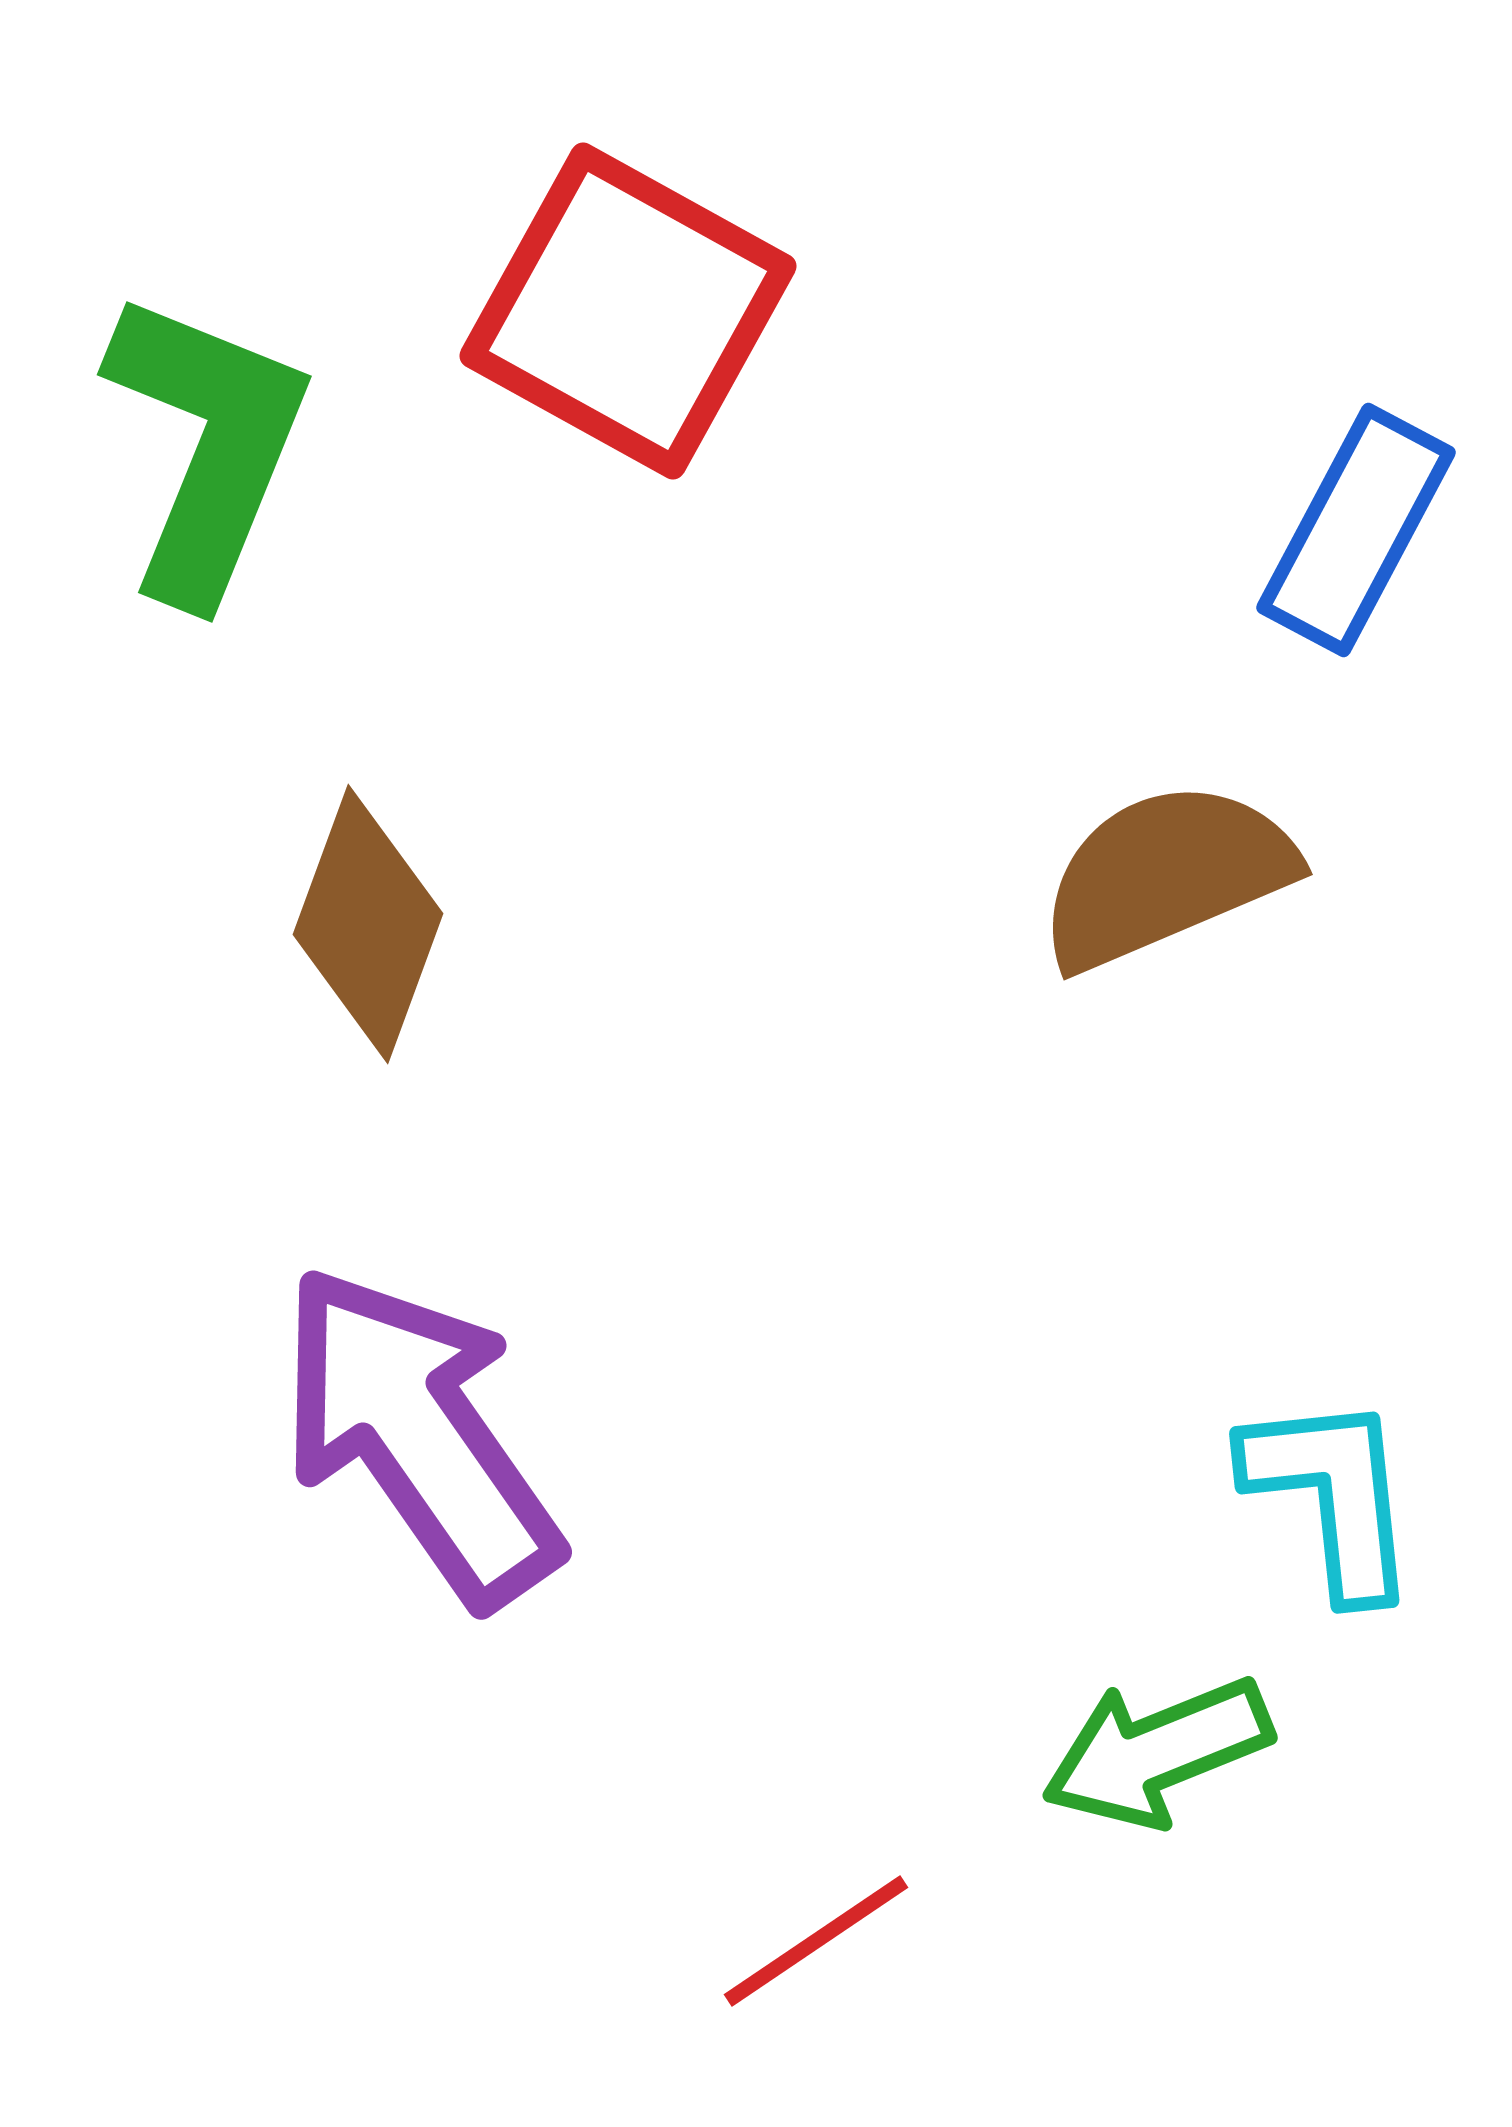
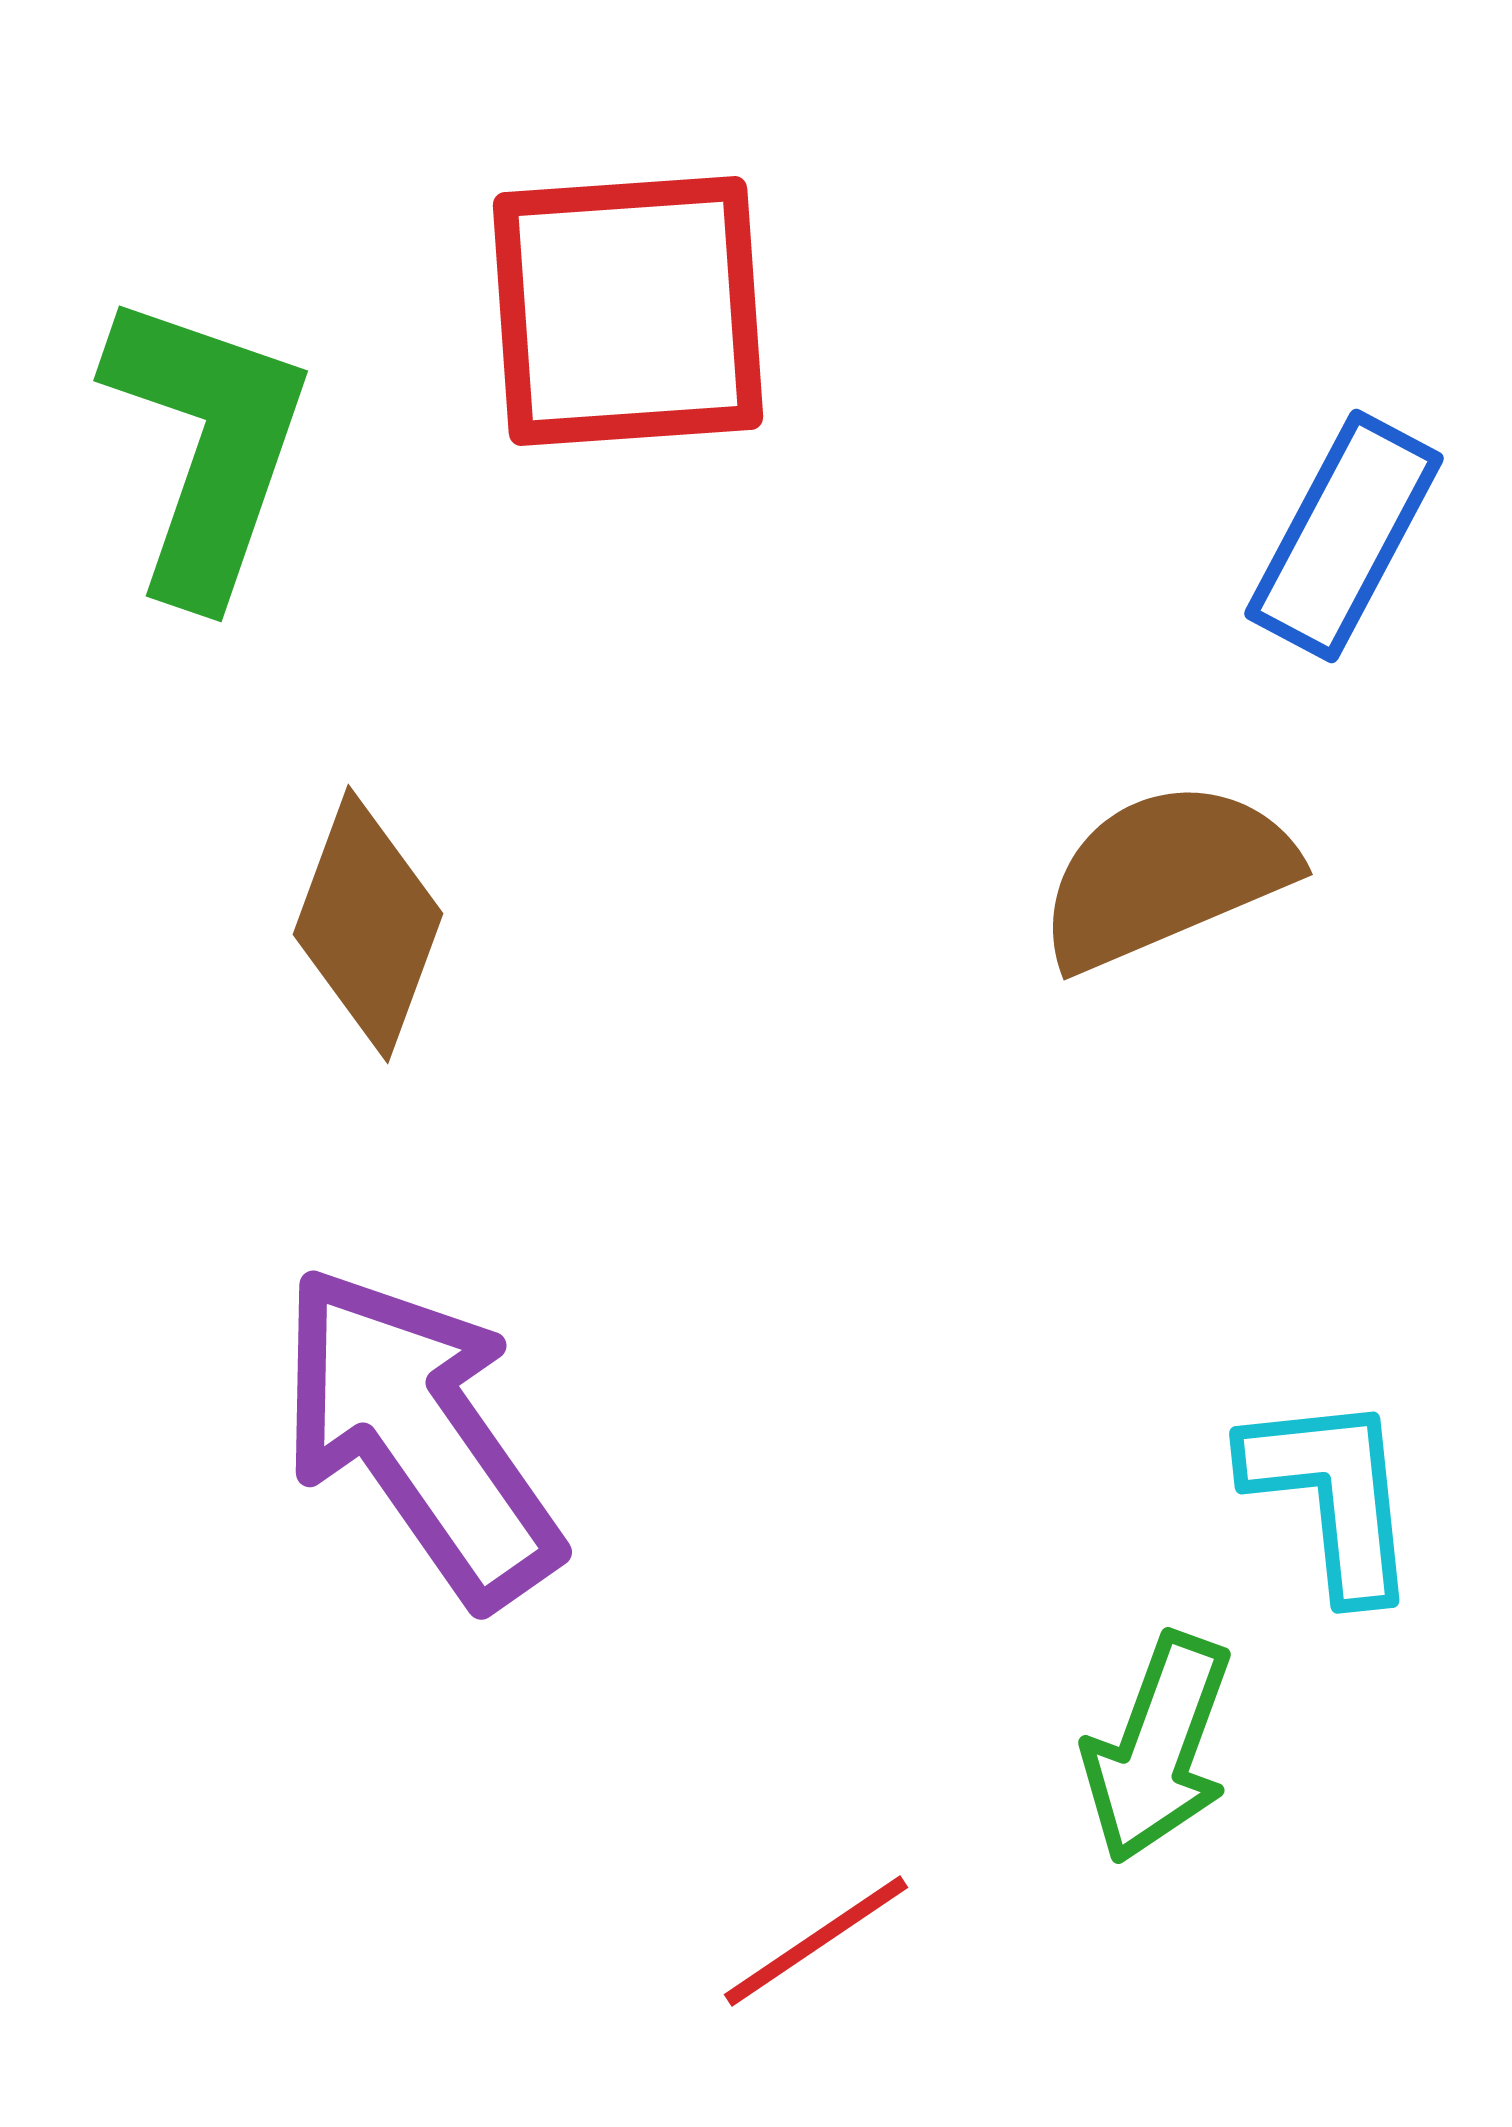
red square: rotated 33 degrees counterclockwise
green L-shape: rotated 3 degrees counterclockwise
blue rectangle: moved 12 px left, 6 px down
green arrow: moved 1 px right, 4 px up; rotated 48 degrees counterclockwise
